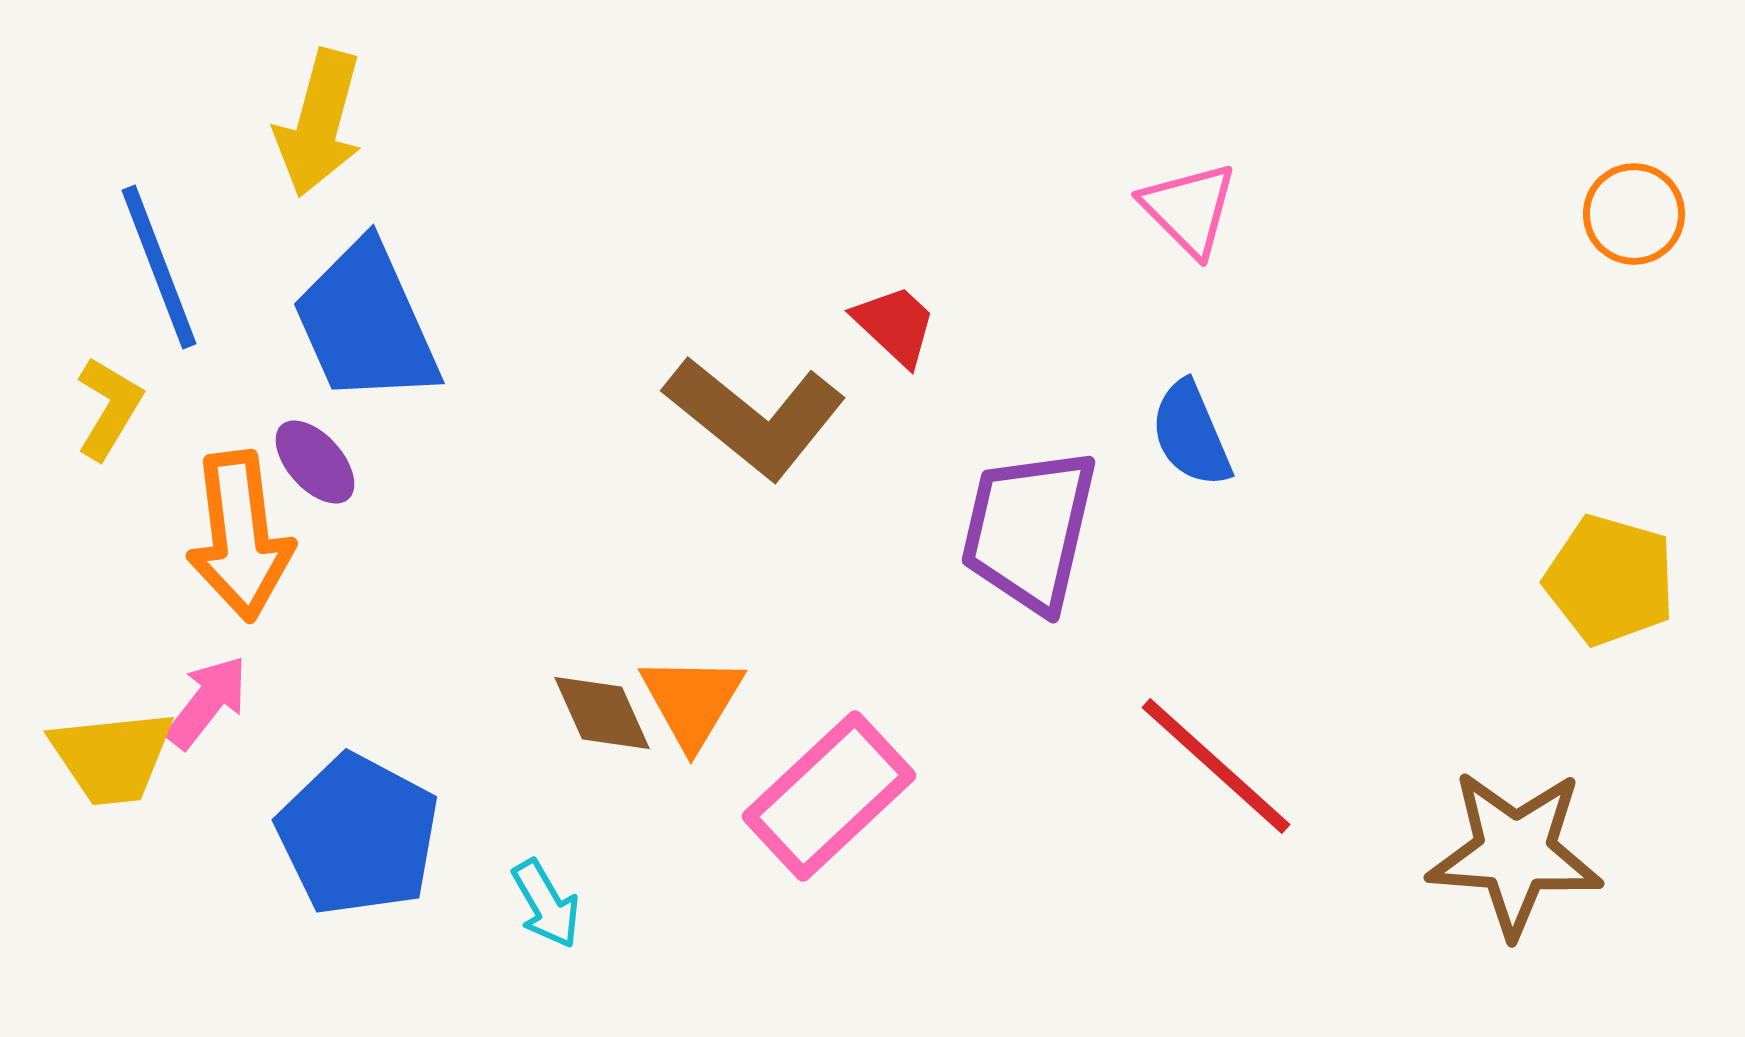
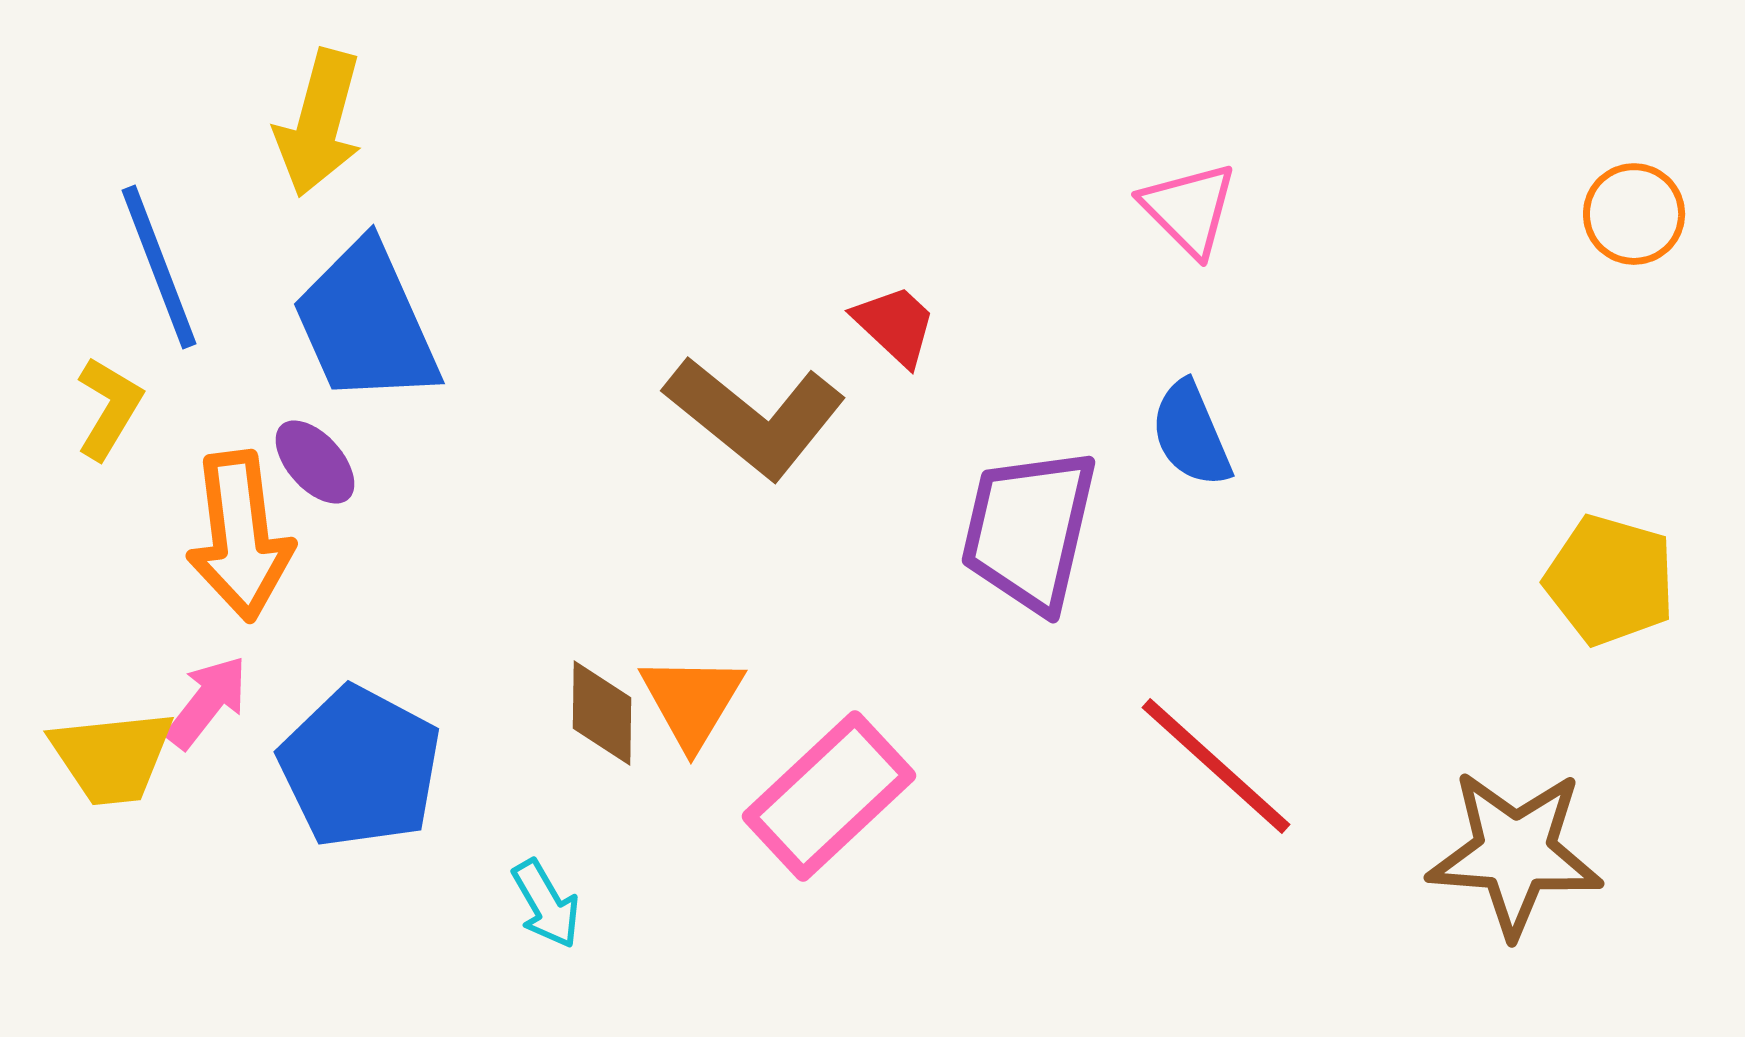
brown diamond: rotated 25 degrees clockwise
blue pentagon: moved 2 px right, 68 px up
